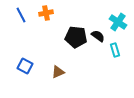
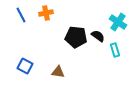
brown triangle: rotated 32 degrees clockwise
